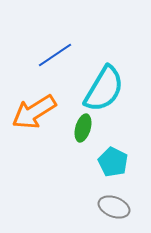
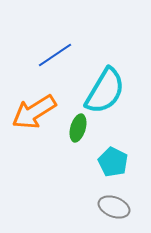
cyan semicircle: moved 1 px right, 2 px down
green ellipse: moved 5 px left
